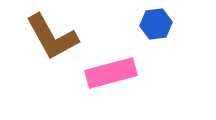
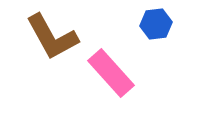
pink rectangle: rotated 63 degrees clockwise
